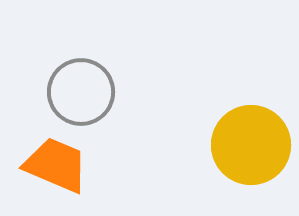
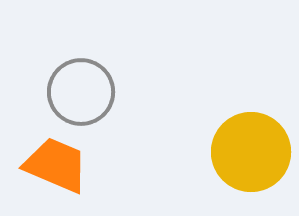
yellow circle: moved 7 px down
